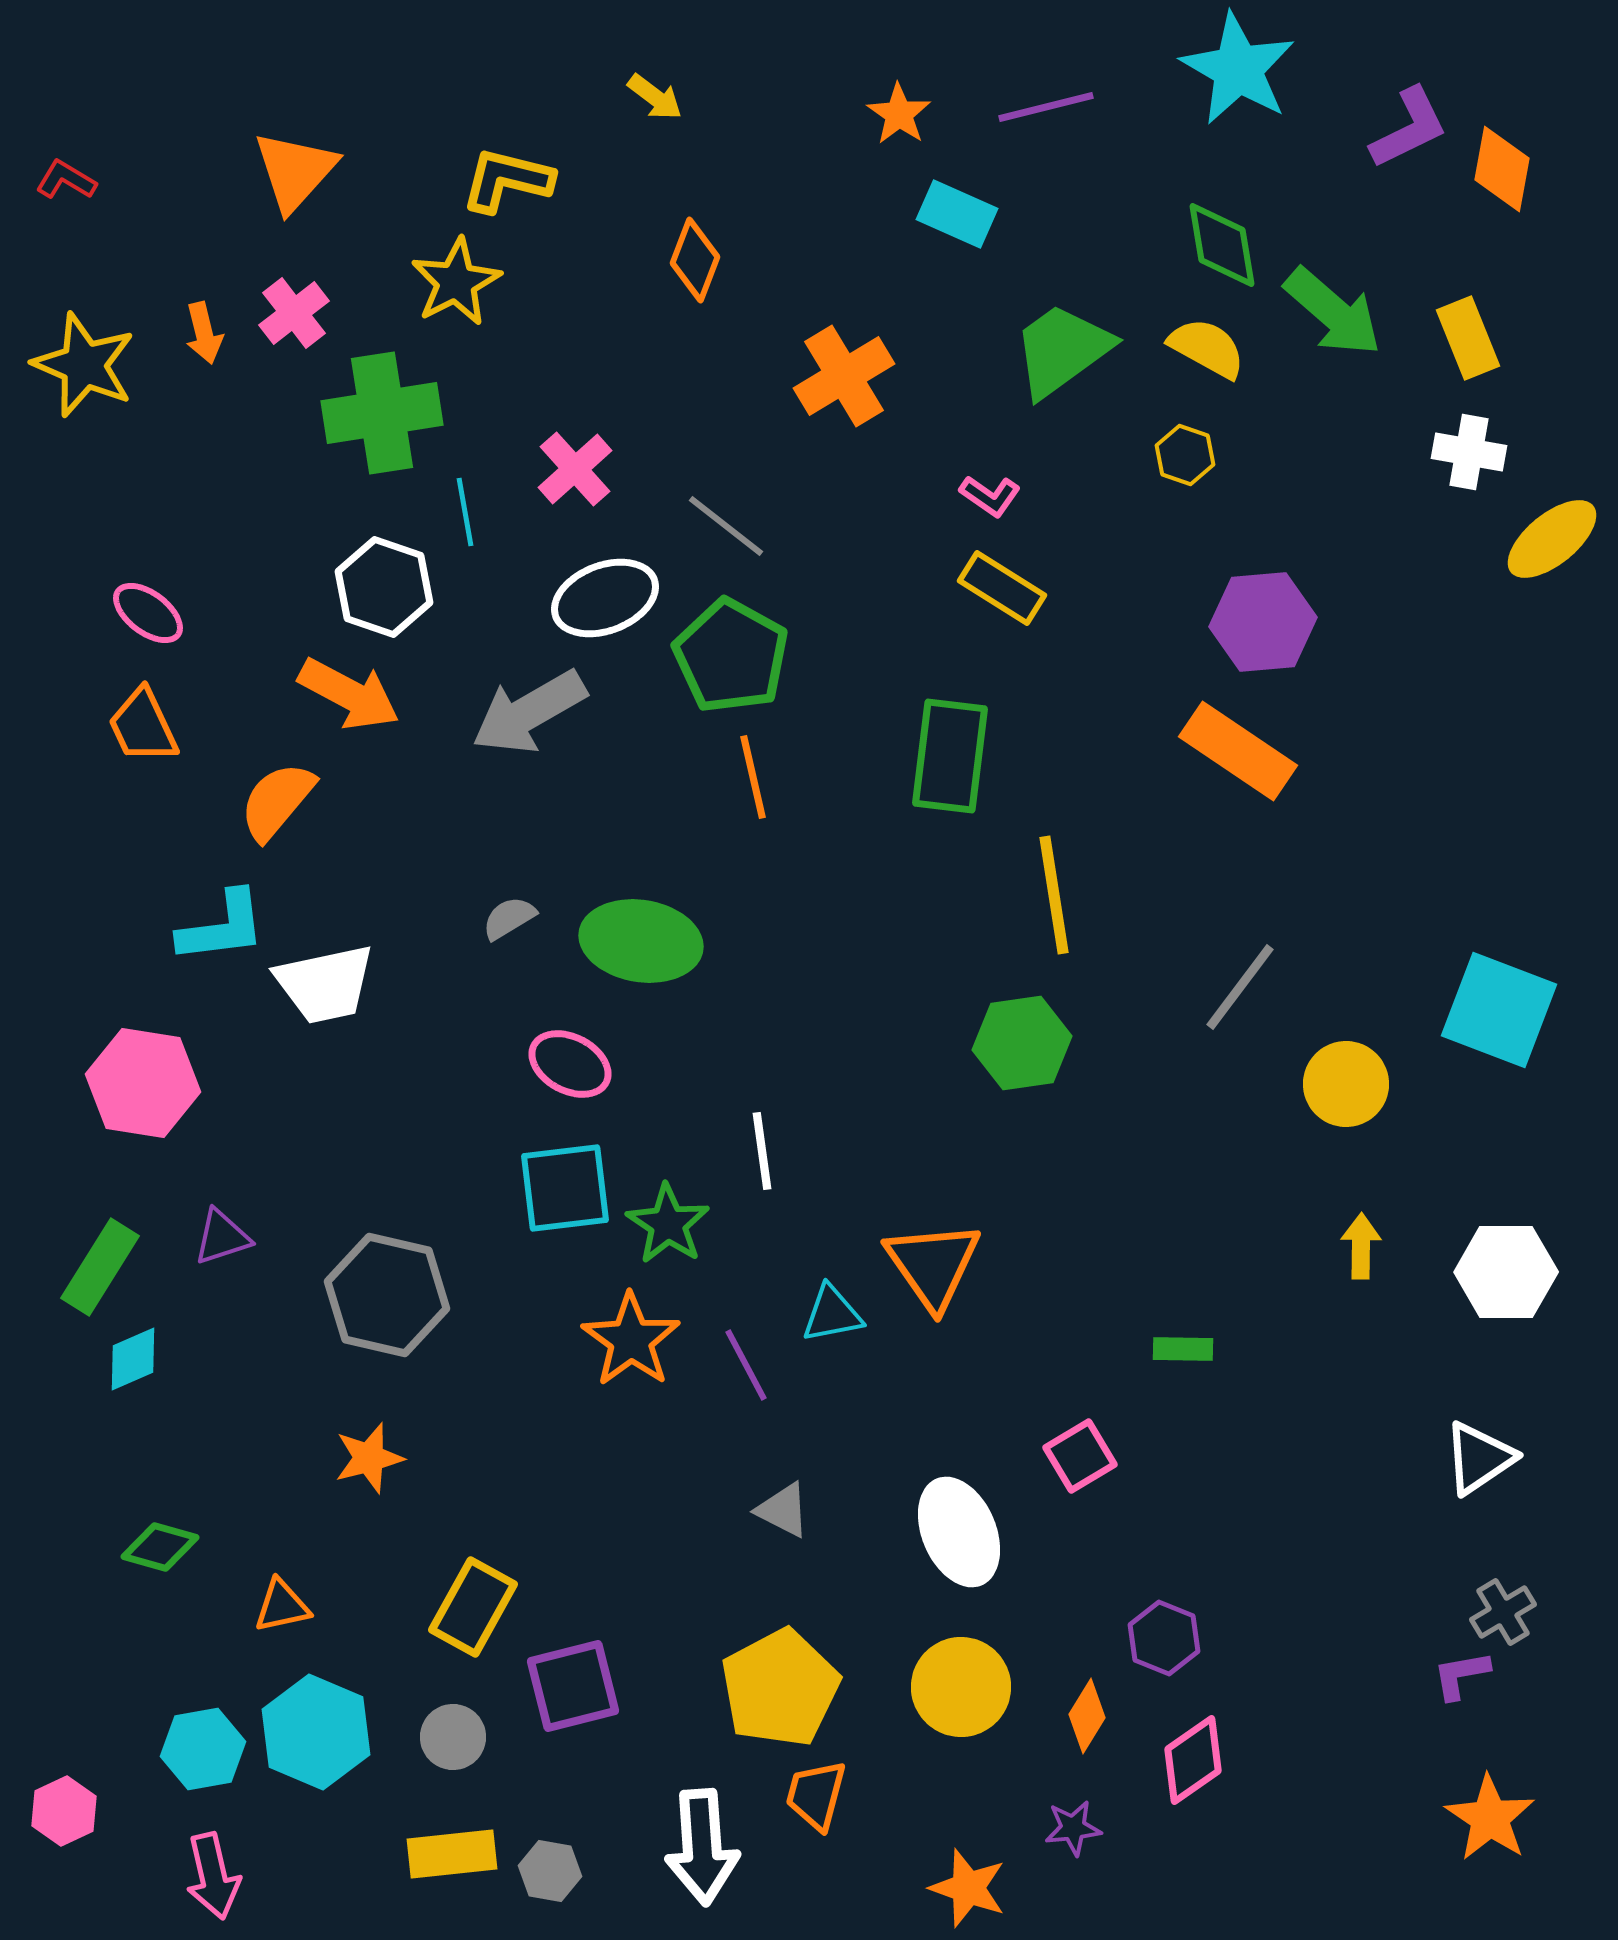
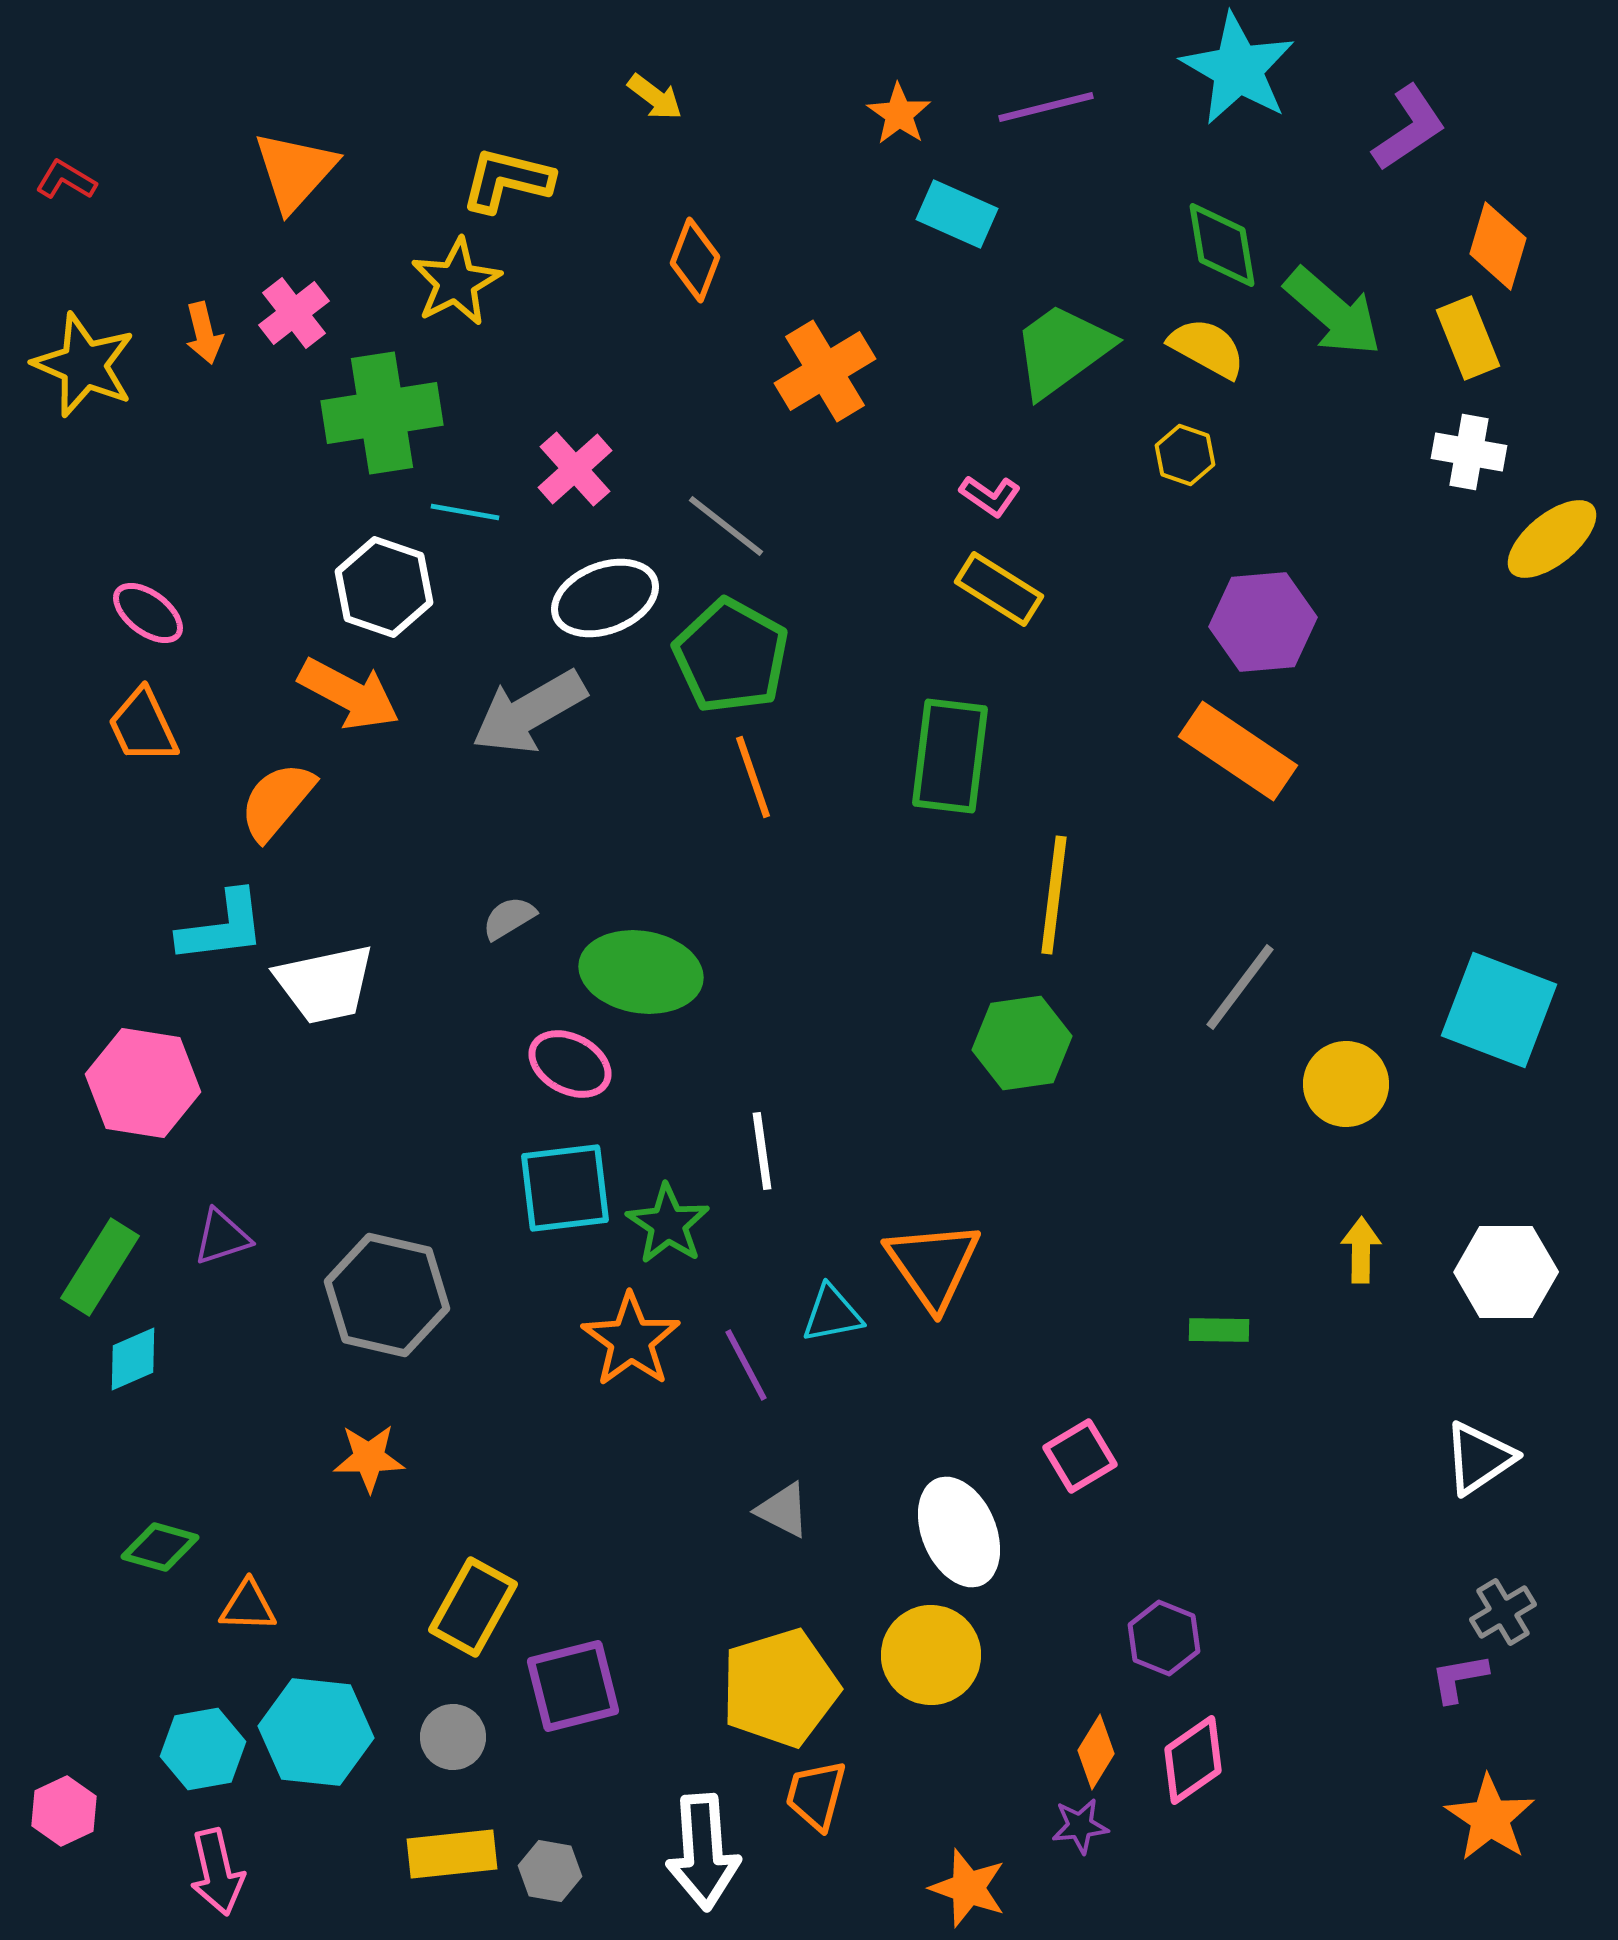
purple L-shape at (1409, 128): rotated 8 degrees counterclockwise
orange diamond at (1502, 169): moved 4 px left, 77 px down; rotated 6 degrees clockwise
orange cross at (844, 376): moved 19 px left, 5 px up
cyan line at (465, 512): rotated 70 degrees counterclockwise
yellow rectangle at (1002, 588): moved 3 px left, 1 px down
orange line at (753, 777): rotated 6 degrees counterclockwise
yellow line at (1054, 895): rotated 16 degrees clockwise
green ellipse at (641, 941): moved 31 px down
yellow arrow at (1361, 1246): moved 4 px down
green rectangle at (1183, 1349): moved 36 px right, 19 px up
orange star at (369, 1458): rotated 14 degrees clockwise
orange triangle at (282, 1606): moved 34 px left; rotated 14 degrees clockwise
purple L-shape at (1461, 1675): moved 2 px left, 3 px down
yellow circle at (961, 1687): moved 30 px left, 32 px up
yellow pentagon at (780, 1688): rotated 11 degrees clockwise
orange diamond at (1087, 1716): moved 9 px right, 36 px down
cyan hexagon at (316, 1732): rotated 17 degrees counterclockwise
purple star at (1073, 1828): moved 7 px right, 2 px up
white arrow at (702, 1847): moved 1 px right, 5 px down
pink arrow at (213, 1876): moved 4 px right, 4 px up
